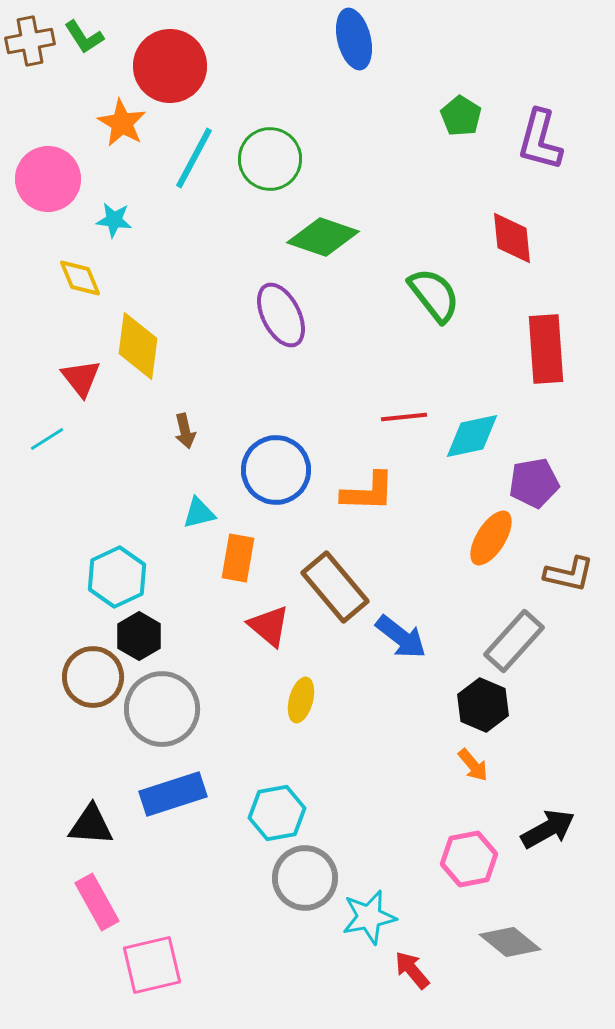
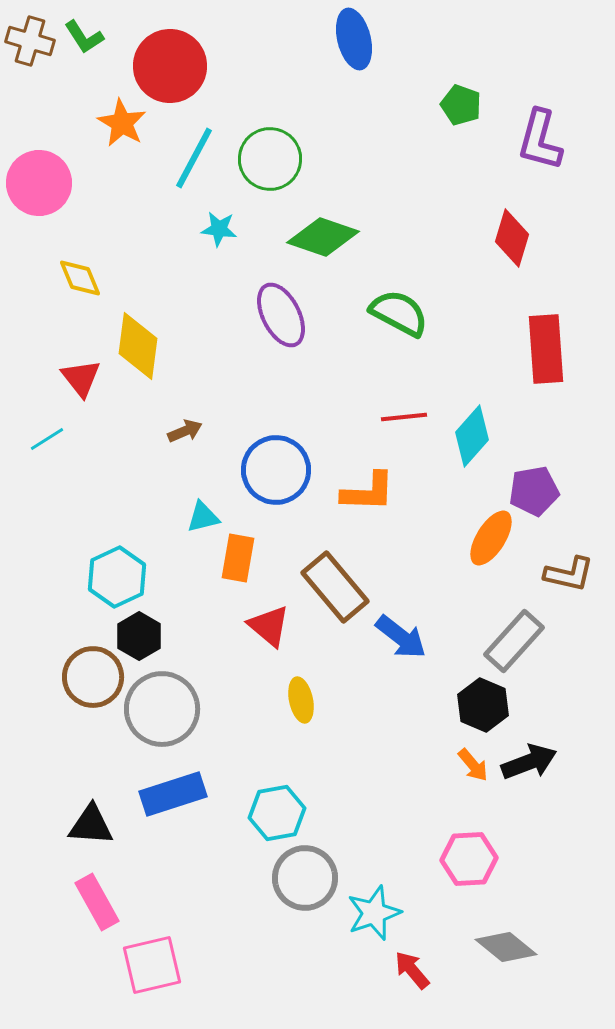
brown cross at (30, 41): rotated 27 degrees clockwise
green pentagon at (461, 116): moved 11 px up; rotated 12 degrees counterclockwise
pink circle at (48, 179): moved 9 px left, 4 px down
cyan star at (114, 220): moved 105 px right, 9 px down
red diamond at (512, 238): rotated 22 degrees clockwise
green semicircle at (434, 295): moved 35 px left, 18 px down; rotated 24 degrees counterclockwise
brown arrow at (185, 431): rotated 100 degrees counterclockwise
cyan diamond at (472, 436): rotated 36 degrees counterclockwise
purple pentagon at (534, 483): moved 8 px down
cyan triangle at (199, 513): moved 4 px right, 4 px down
yellow ellipse at (301, 700): rotated 27 degrees counterclockwise
black arrow at (548, 829): moved 19 px left, 67 px up; rotated 8 degrees clockwise
pink hexagon at (469, 859): rotated 8 degrees clockwise
cyan star at (369, 917): moved 5 px right, 4 px up; rotated 8 degrees counterclockwise
gray diamond at (510, 942): moved 4 px left, 5 px down
